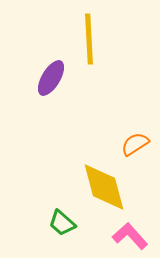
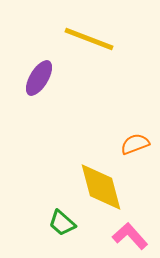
yellow line: rotated 66 degrees counterclockwise
purple ellipse: moved 12 px left
orange semicircle: rotated 12 degrees clockwise
yellow diamond: moved 3 px left
